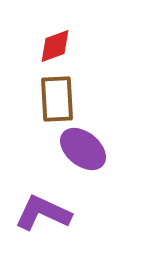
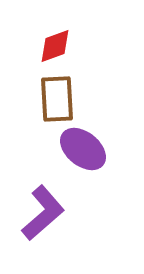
purple L-shape: rotated 114 degrees clockwise
